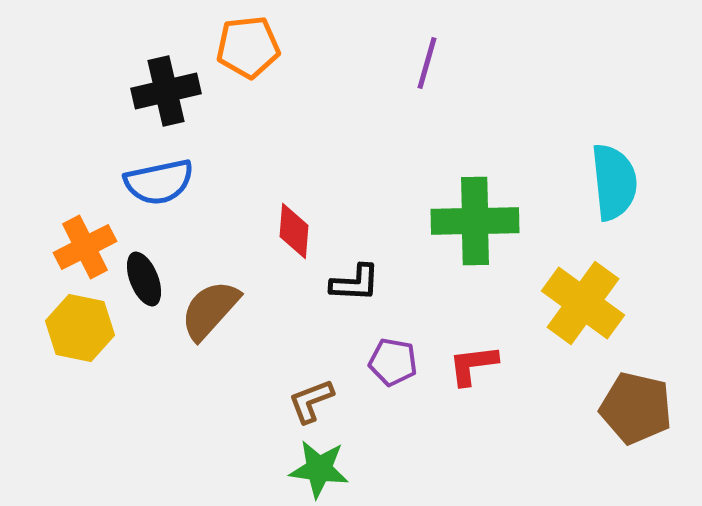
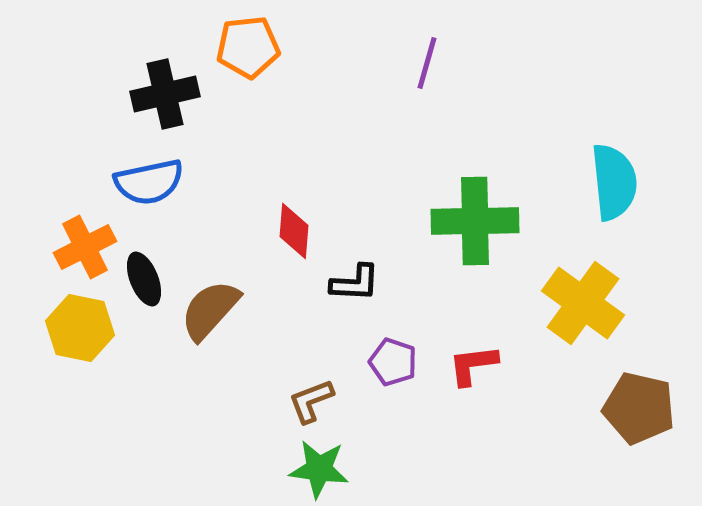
black cross: moved 1 px left, 3 px down
blue semicircle: moved 10 px left
purple pentagon: rotated 9 degrees clockwise
brown pentagon: moved 3 px right
